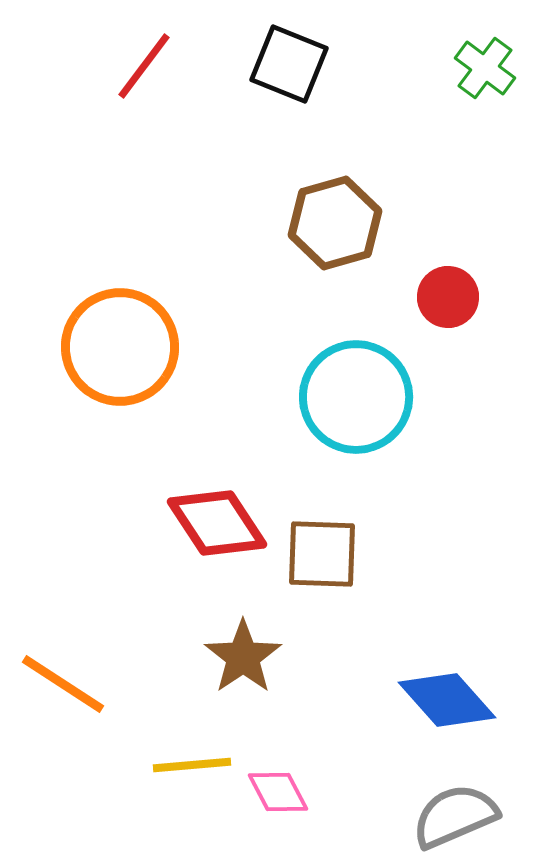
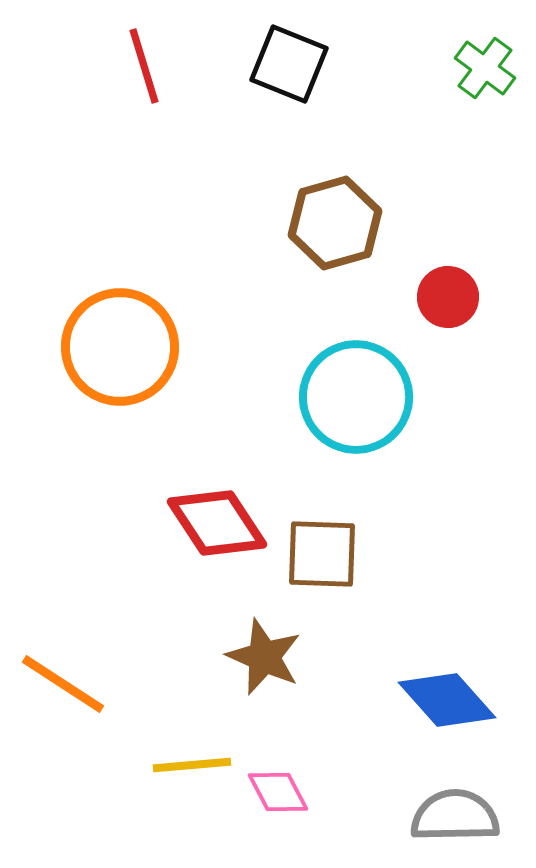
red line: rotated 54 degrees counterclockwise
brown star: moved 21 px right; rotated 14 degrees counterclockwise
gray semicircle: rotated 22 degrees clockwise
